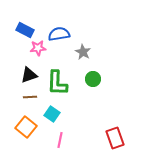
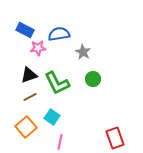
green L-shape: rotated 28 degrees counterclockwise
brown line: rotated 24 degrees counterclockwise
cyan square: moved 3 px down
orange square: rotated 10 degrees clockwise
pink line: moved 2 px down
